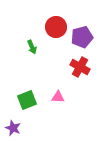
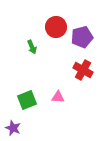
red cross: moved 3 px right, 3 px down
